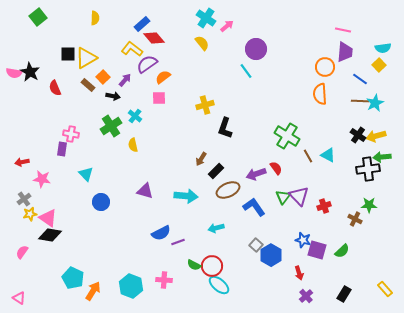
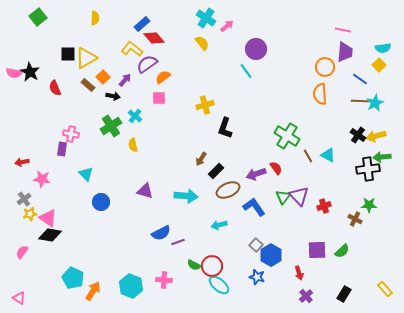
cyan arrow at (216, 228): moved 3 px right, 3 px up
blue star at (303, 240): moved 46 px left, 37 px down
purple square at (317, 250): rotated 18 degrees counterclockwise
